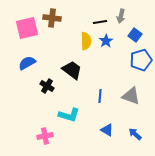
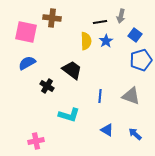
pink square: moved 1 px left, 4 px down; rotated 25 degrees clockwise
pink cross: moved 9 px left, 5 px down
